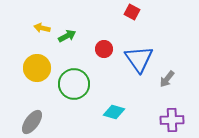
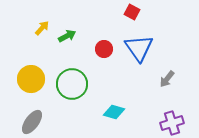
yellow arrow: rotated 119 degrees clockwise
blue triangle: moved 11 px up
yellow circle: moved 6 px left, 11 px down
green circle: moved 2 px left
purple cross: moved 3 px down; rotated 15 degrees counterclockwise
